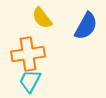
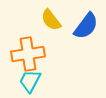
yellow semicircle: moved 9 px right, 2 px down
blue semicircle: rotated 8 degrees clockwise
